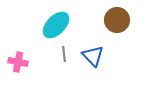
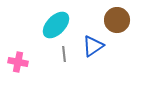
blue triangle: moved 10 px up; rotated 40 degrees clockwise
